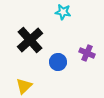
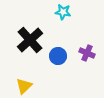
blue circle: moved 6 px up
